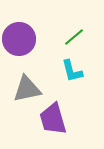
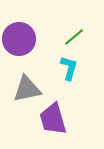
cyan L-shape: moved 3 px left, 3 px up; rotated 150 degrees counterclockwise
